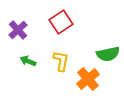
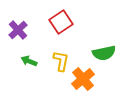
green semicircle: moved 4 px left, 1 px up
green arrow: moved 1 px right
orange cross: moved 5 px left
